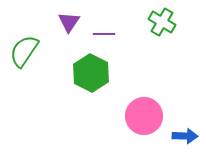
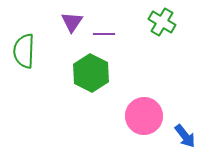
purple triangle: moved 3 px right
green semicircle: rotated 32 degrees counterclockwise
blue arrow: rotated 50 degrees clockwise
